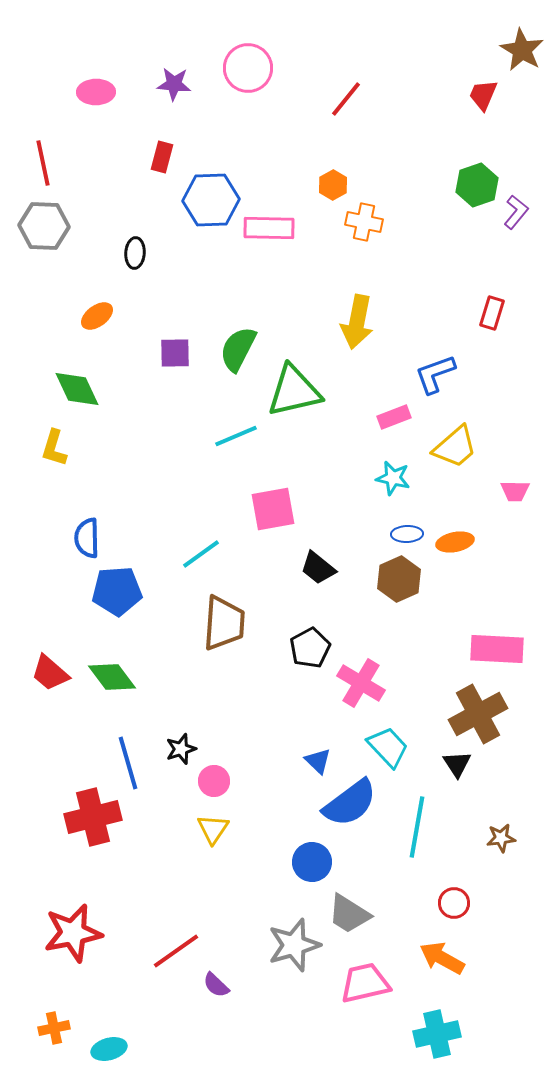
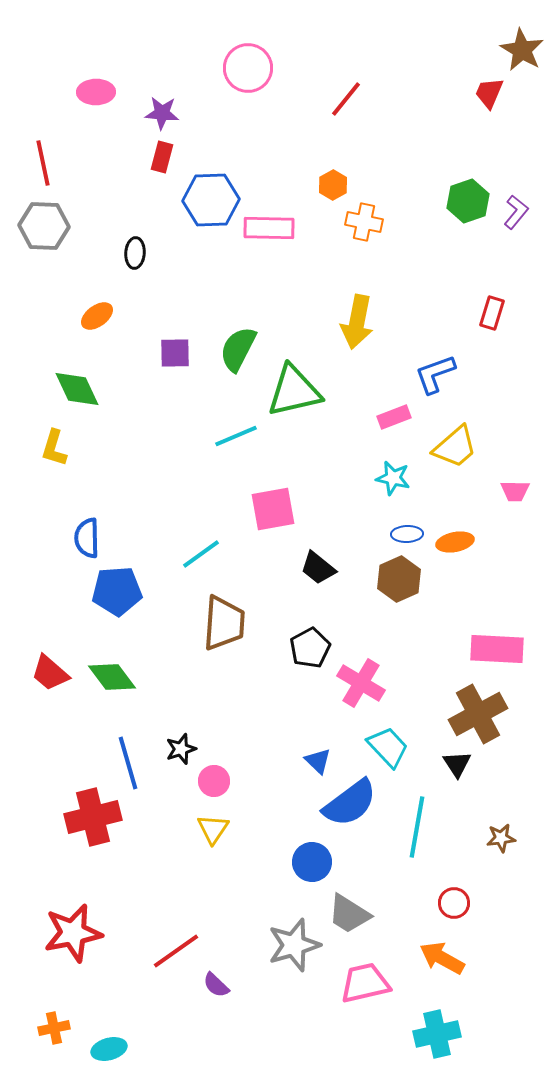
purple star at (174, 84): moved 12 px left, 29 px down
red trapezoid at (483, 95): moved 6 px right, 2 px up
green hexagon at (477, 185): moved 9 px left, 16 px down
